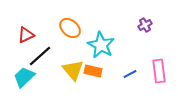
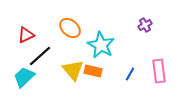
blue line: rotated 32 degrees counterclockwise
